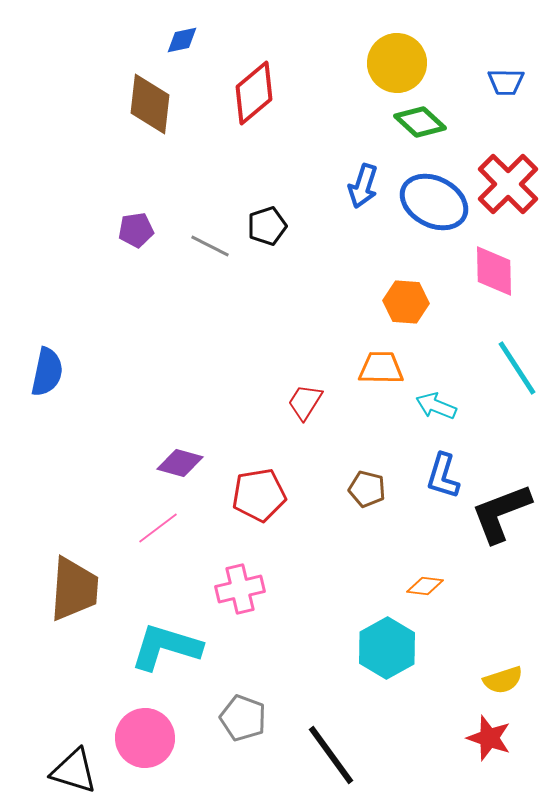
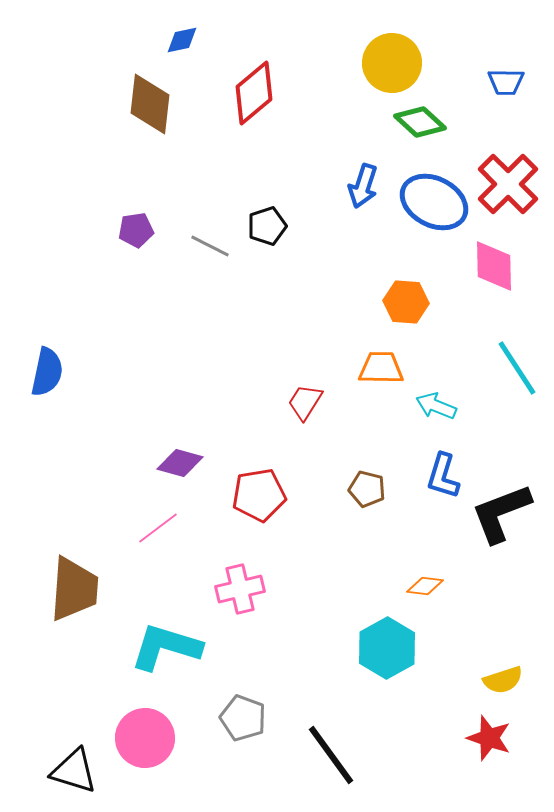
yellow circle: moved 5 px left
pink diamond: moved 5 px up
